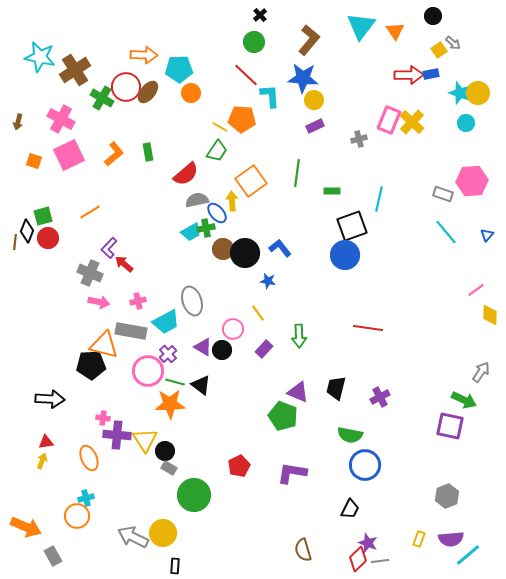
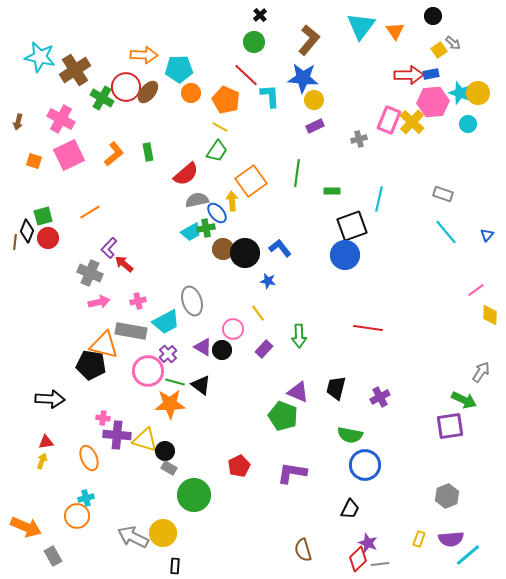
orange pentagon at (242, 119): moved 16 px left, 19 px up; rotated 20 degrees clockwise
cyan circle at (466, 123): moved 2 px right, 1 px down
pink hexagon at (472, 181): moved 39 px left, 79 px up
pink arrow at (99, 302): rotated 25 degrees counterclockwise
black pentagon at (91, 365): rotated 12 degrees clockwise
purple square at (450, 426): rotated 20 degrees counterclockwise
yellow triangle at (145, 440): rotated 40 degrees counterclockwise
gray line at (380, 561): moved 3 px down
